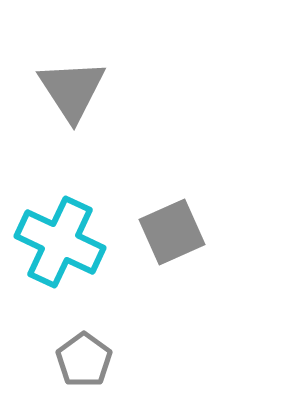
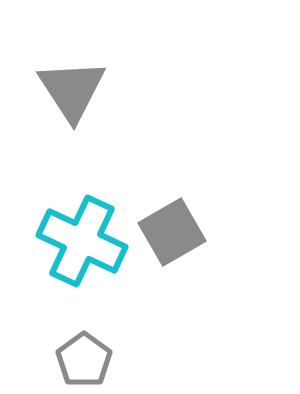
gray square: rotated 6 degrees counterclockwise
cyan cross: moved 22 px right, 1 px up
